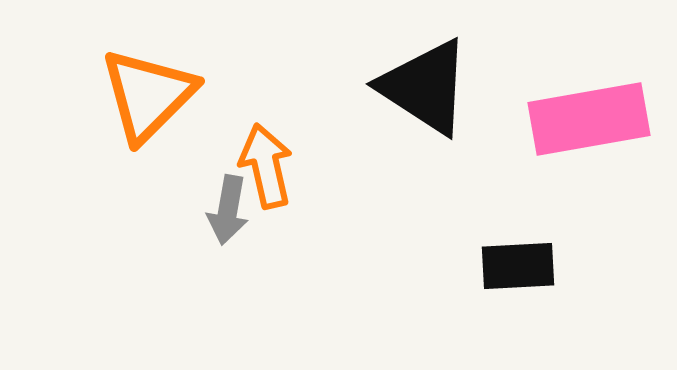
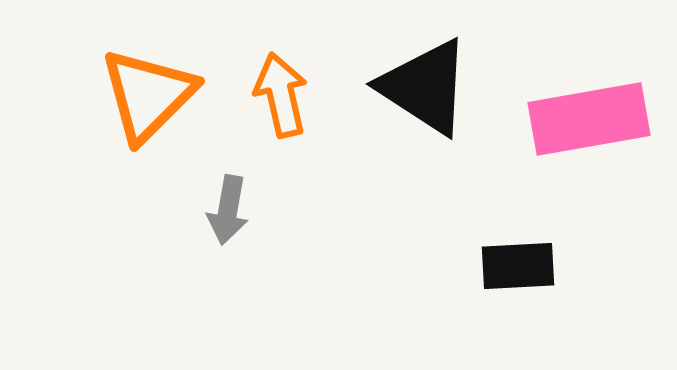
orange arrow: moved 15 px right, 71 px up
